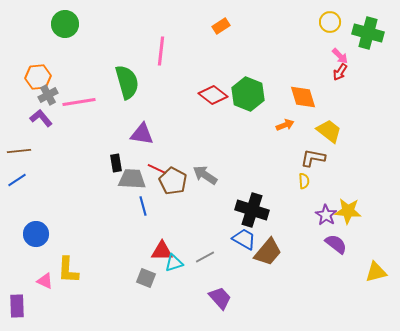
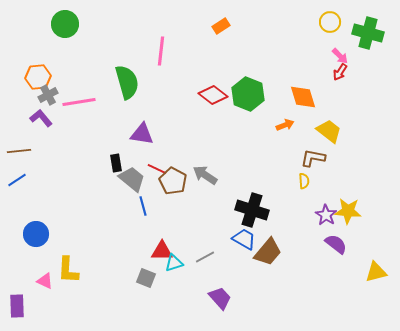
gray trapezoid at (132, 179): rotated 36 degrees clockwise
